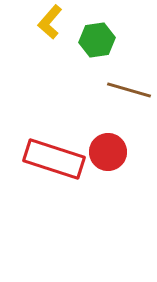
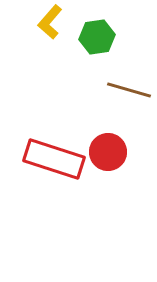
green hexagon: moved 3 px up
